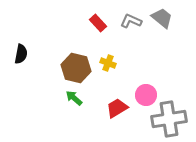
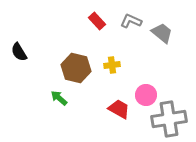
gray trapezoid: moved 15 px down
red rectangle: moved 1 px left, 2 px up
black semicircle: moved 2 px left, 2 px up; rotated 138 degrees clockwise
yellow cross: moved 4 px right, 2 px down; rotated 28 degrees counterclockwise
green arrow: moved 15 px left
red trapezoid: moved 2 px right, 1 px down; rotated 60 degrees clockwise
